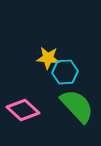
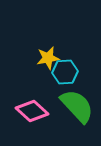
yellow star: rotated 15 degrees counterclockwise
pink diamond: moved 9 px right, 1 px down
